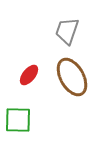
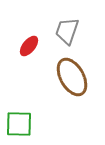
red ellipse: moved 29 px up
green square: moved 1 px right, 4 px down
